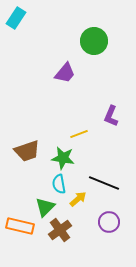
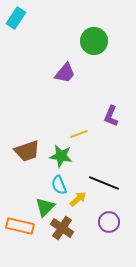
green star: moved 2 px left, 2 px up
cyan semicircle: moved 1 px down; rotated 12 degrees counterclockwise
brown cross: moved 2 px right, 2 px up; rotated 20 degrees counterclockwise
